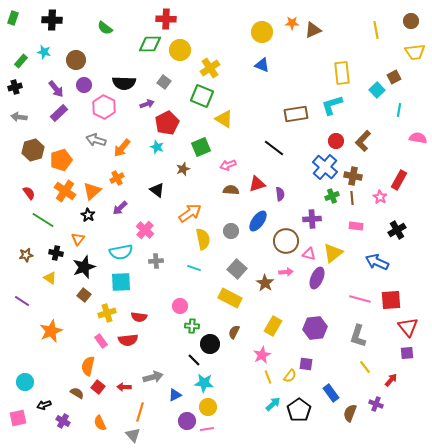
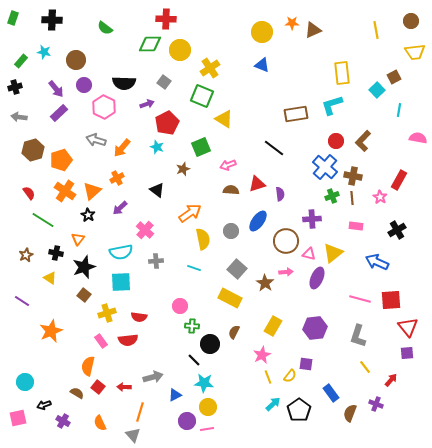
brown star at (26, 255): rotated 16 degrees counterclockwise
